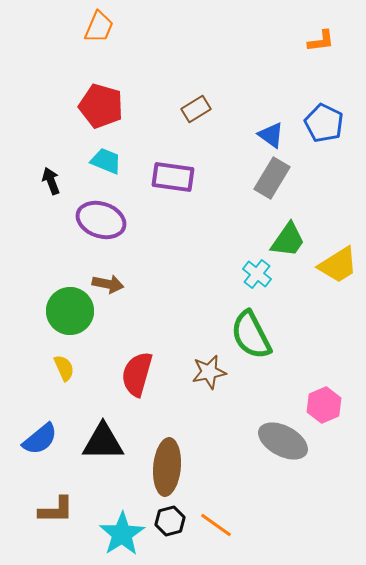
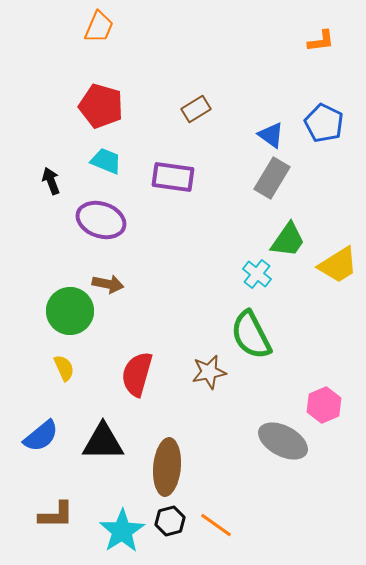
blue semicircle: moved 1 px right, 3 px up
brown L-shape: moved 5 px down
cyan star: moved 3 px up
